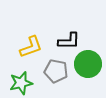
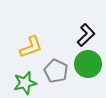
black L-shape: moved 17 px right, 6 px up; rotated 45 degrees counterclockwise
gray pentagon: rotated 15 degrees clockwise
green star: moved 4 px right
